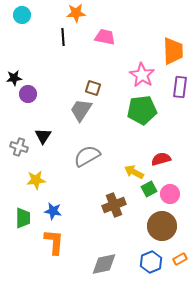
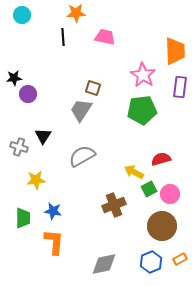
orange trapezoid: moved 2 px right
pink star: moved 1 px right
gray semicircle: moved 5 px left
